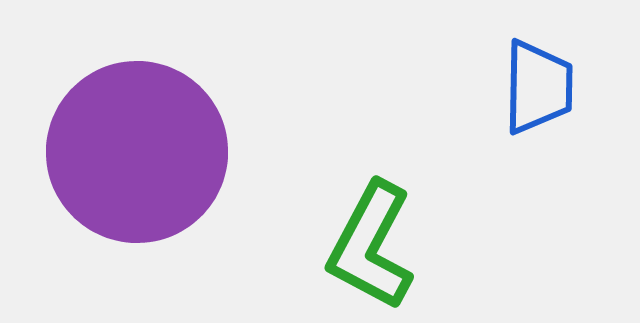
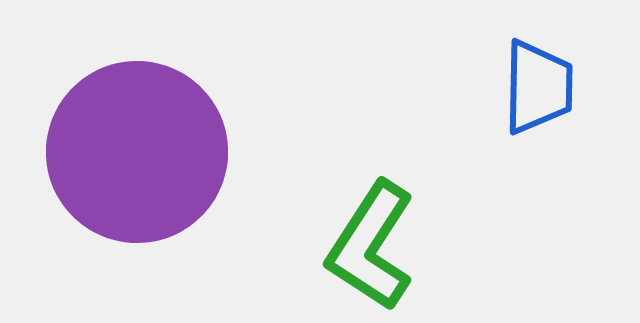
green L-shape: rotated 5 degrees clockwise
